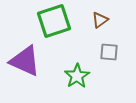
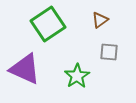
green square: moved 6 px left, 3 px down; rotated 16 degrees counterclockwise
purple triangle: moved 8 px down
